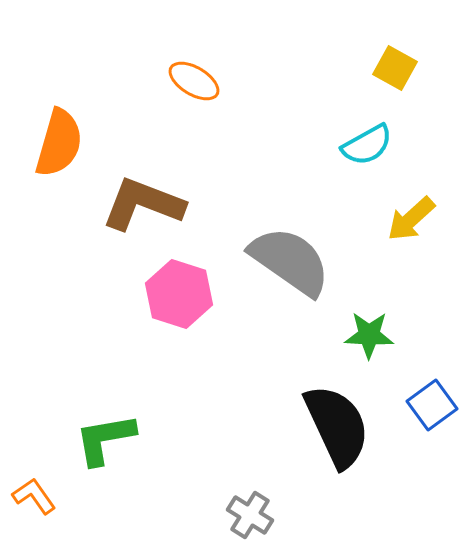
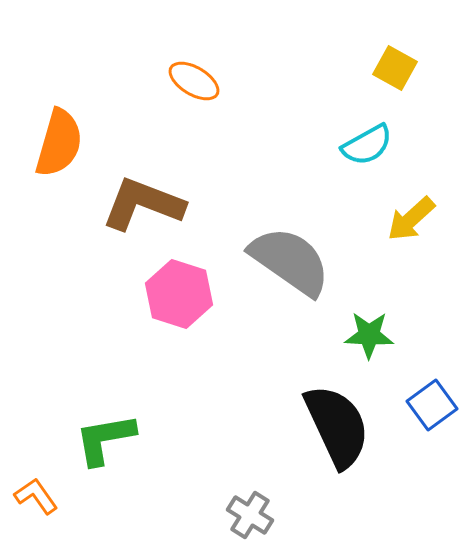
orange L-shape: moved 2 px right
